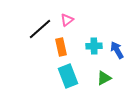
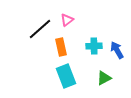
cyan rectangle: moved 2 px left
